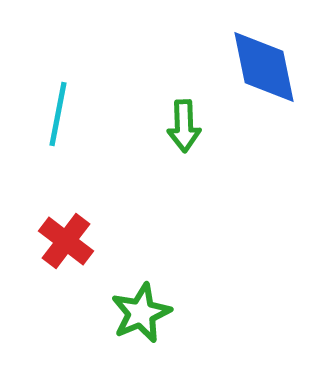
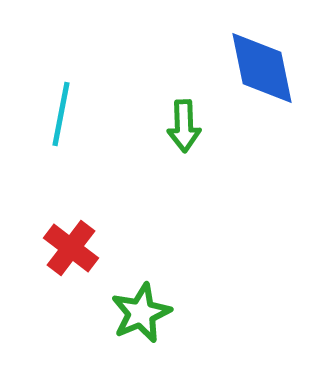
blue diamond: moved 2 px left, 1 px down
cyan line: moved 3 px right
red cross: moved 5 px right, 7 px down
